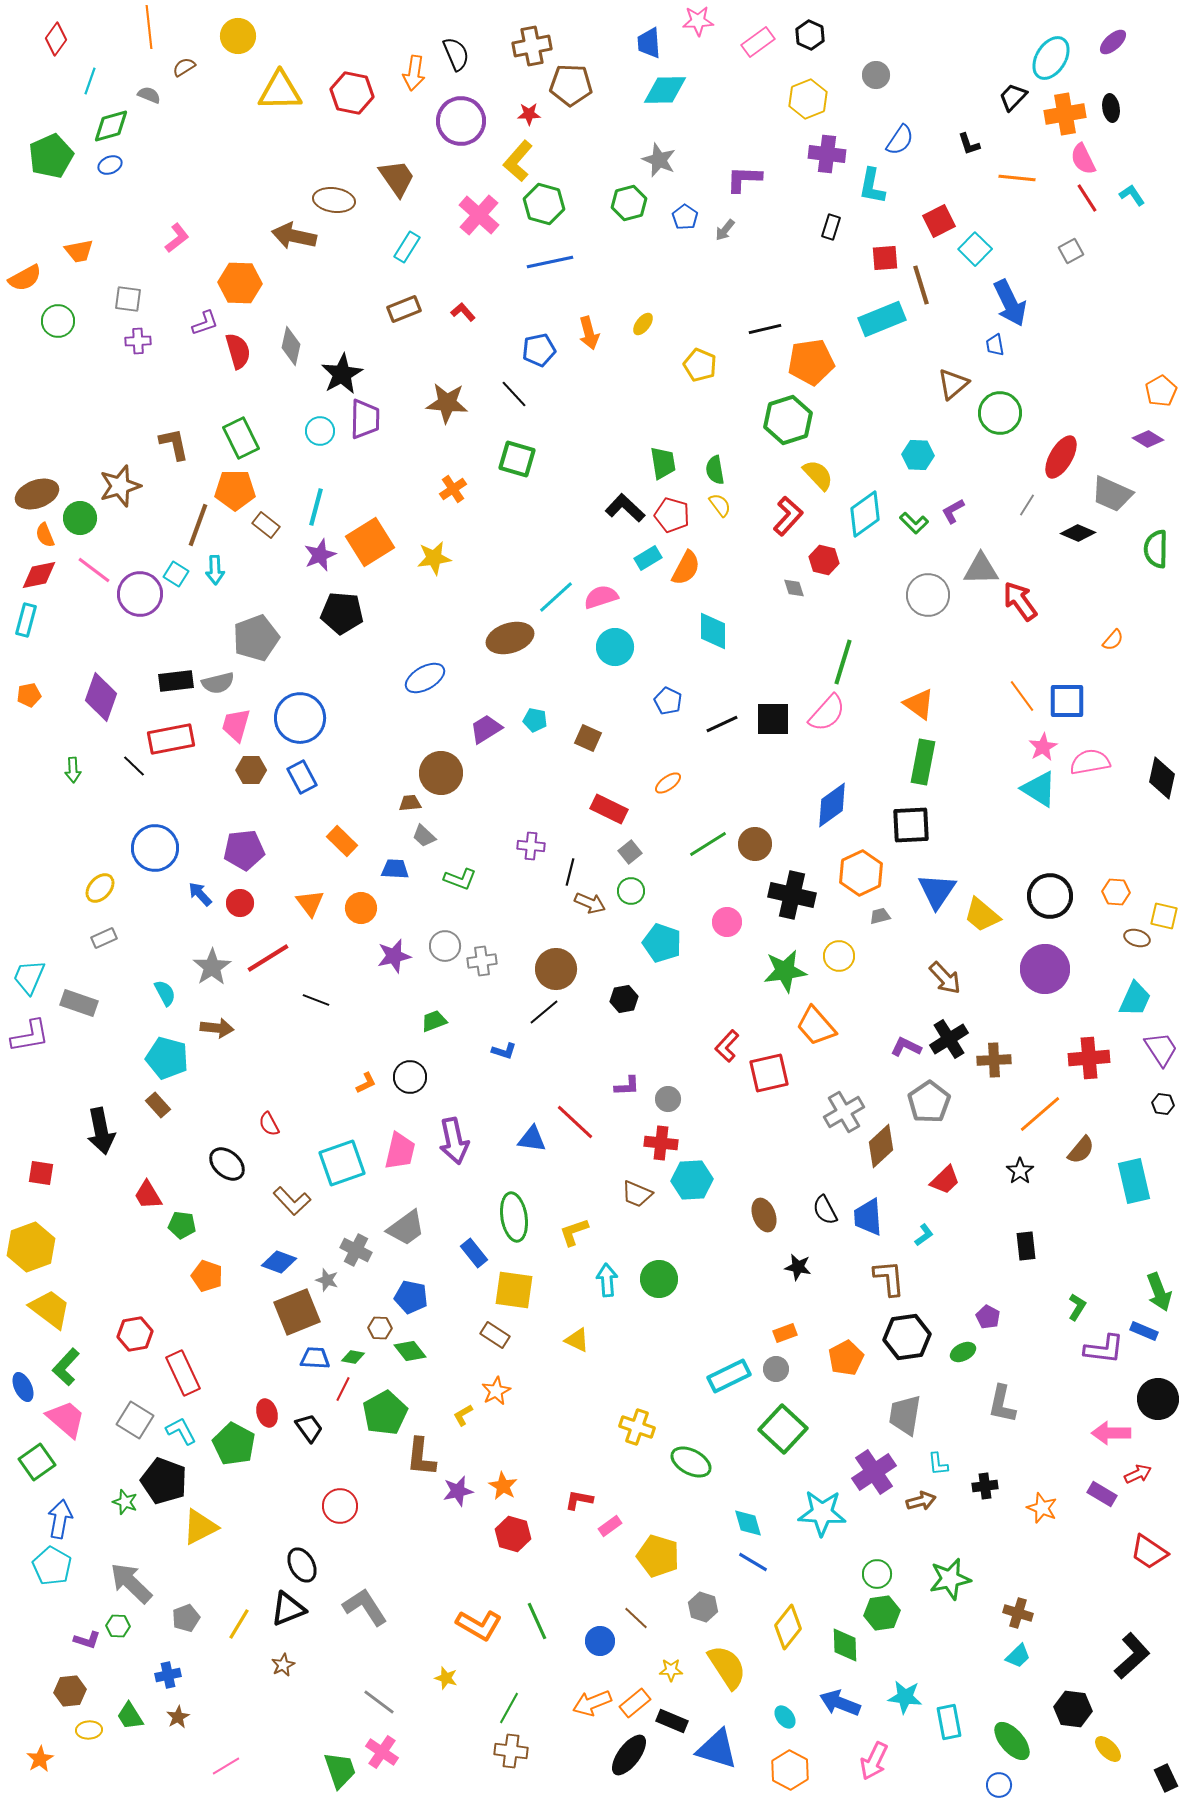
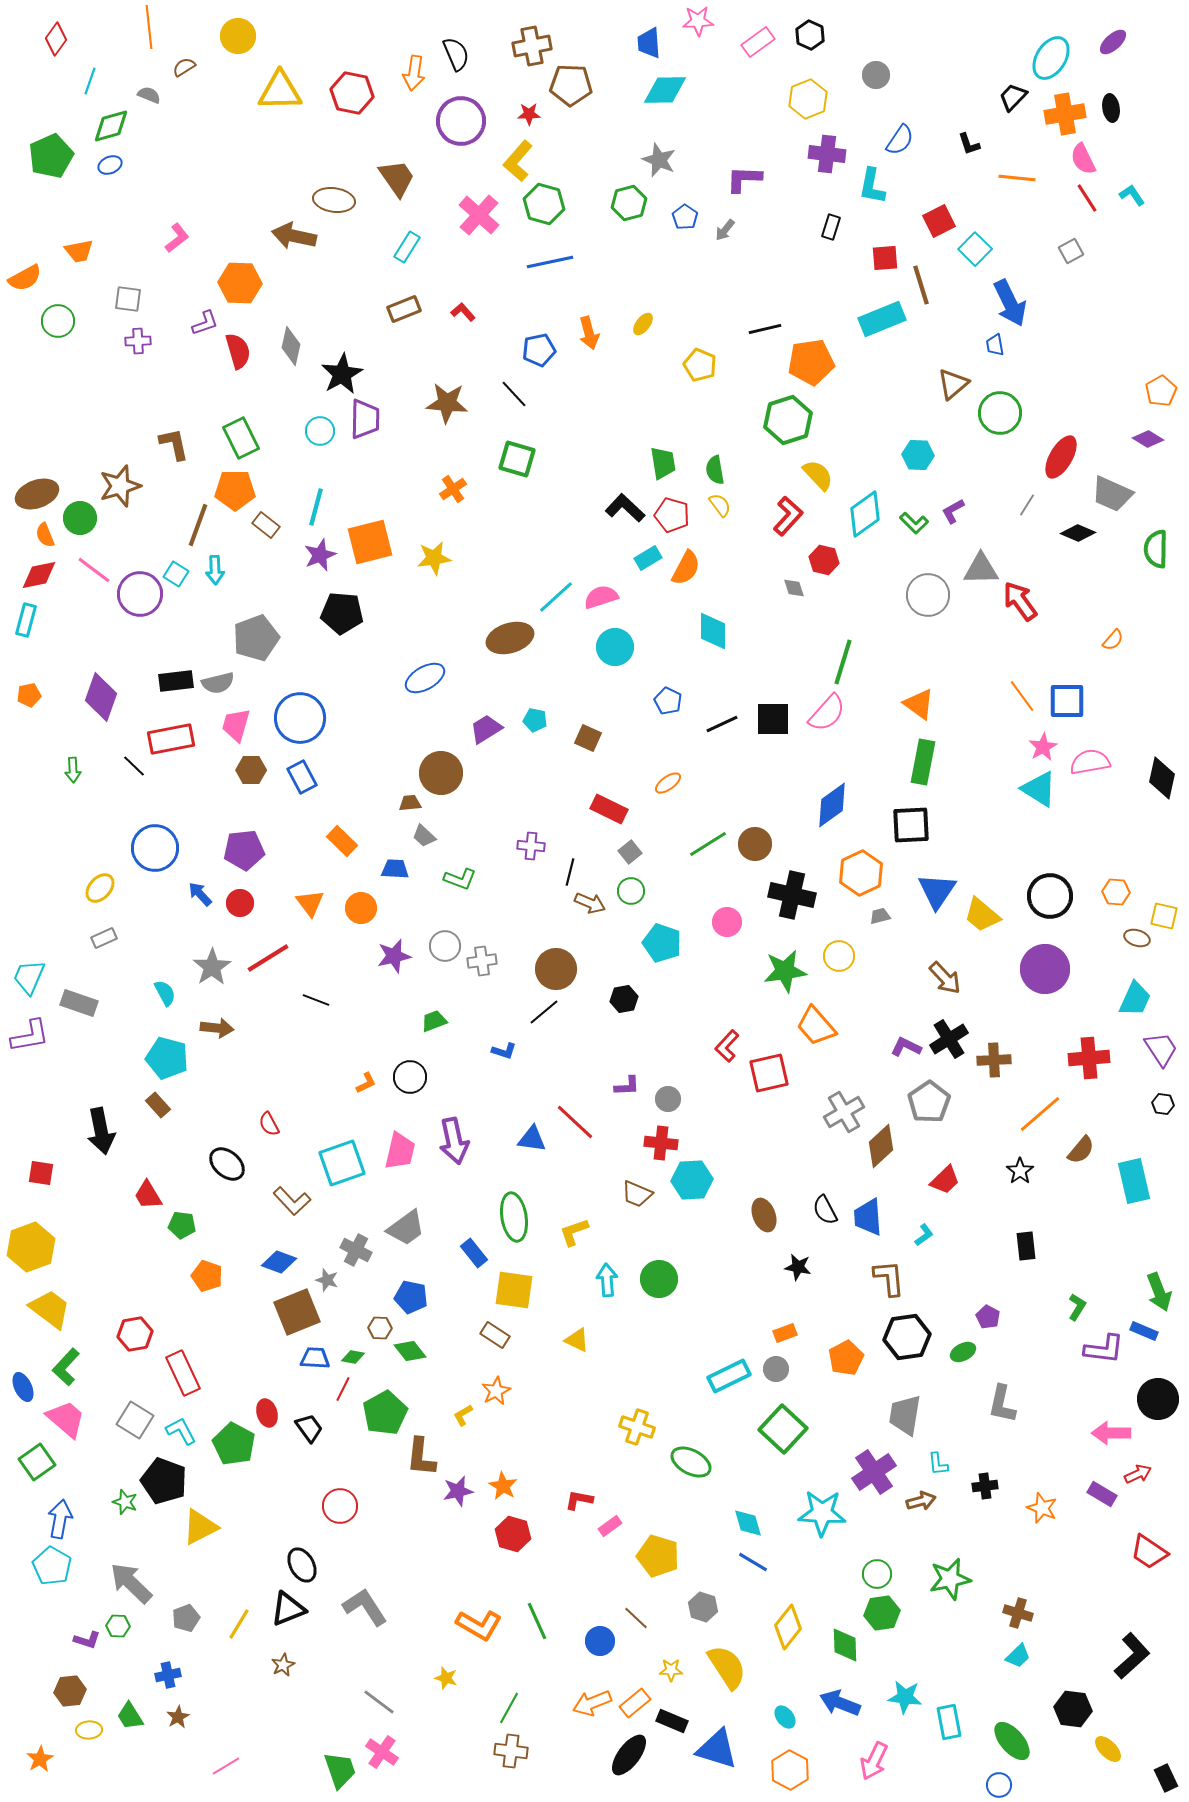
orange square at (370, 542): rotated 18 degrees clockwise
